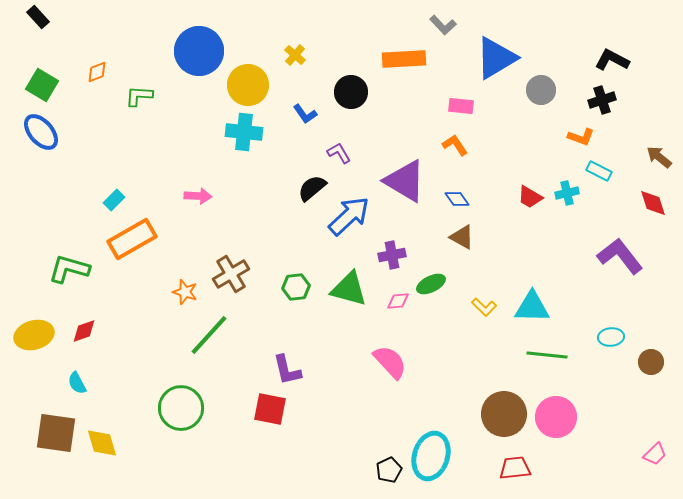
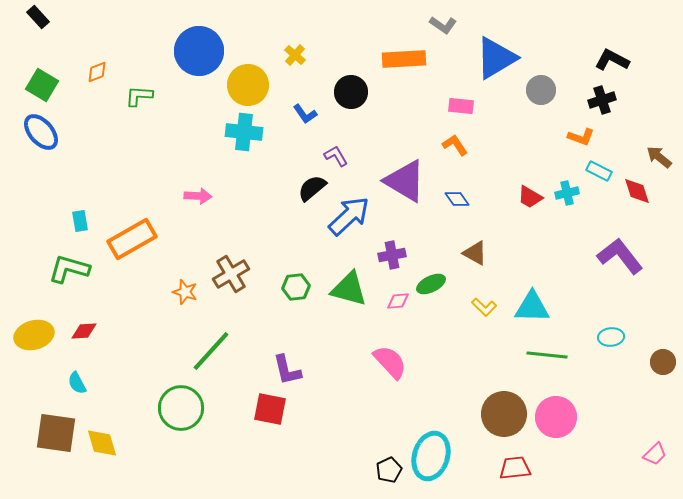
gray L-shape at (443, 25): rotated 12 degrees counterclockwise
purple L-shape at (339, 153): moved 3 px left, 3 px down
cyan rectangle at (114, 200): moved 34 px left, 21 px down; rotated 55 degrees counterclockwise
red diamond at (653, 203): moved 16 px left, 12 px up
brown triangle at (462, 237): moved 13 px right, 16 px down
red diamond at (84, 331): rotated 16 degrees clockwise
green line at (209, 335): moved 2 px right, 16 px down
brown circle at (651, 362): moved 12 px right
